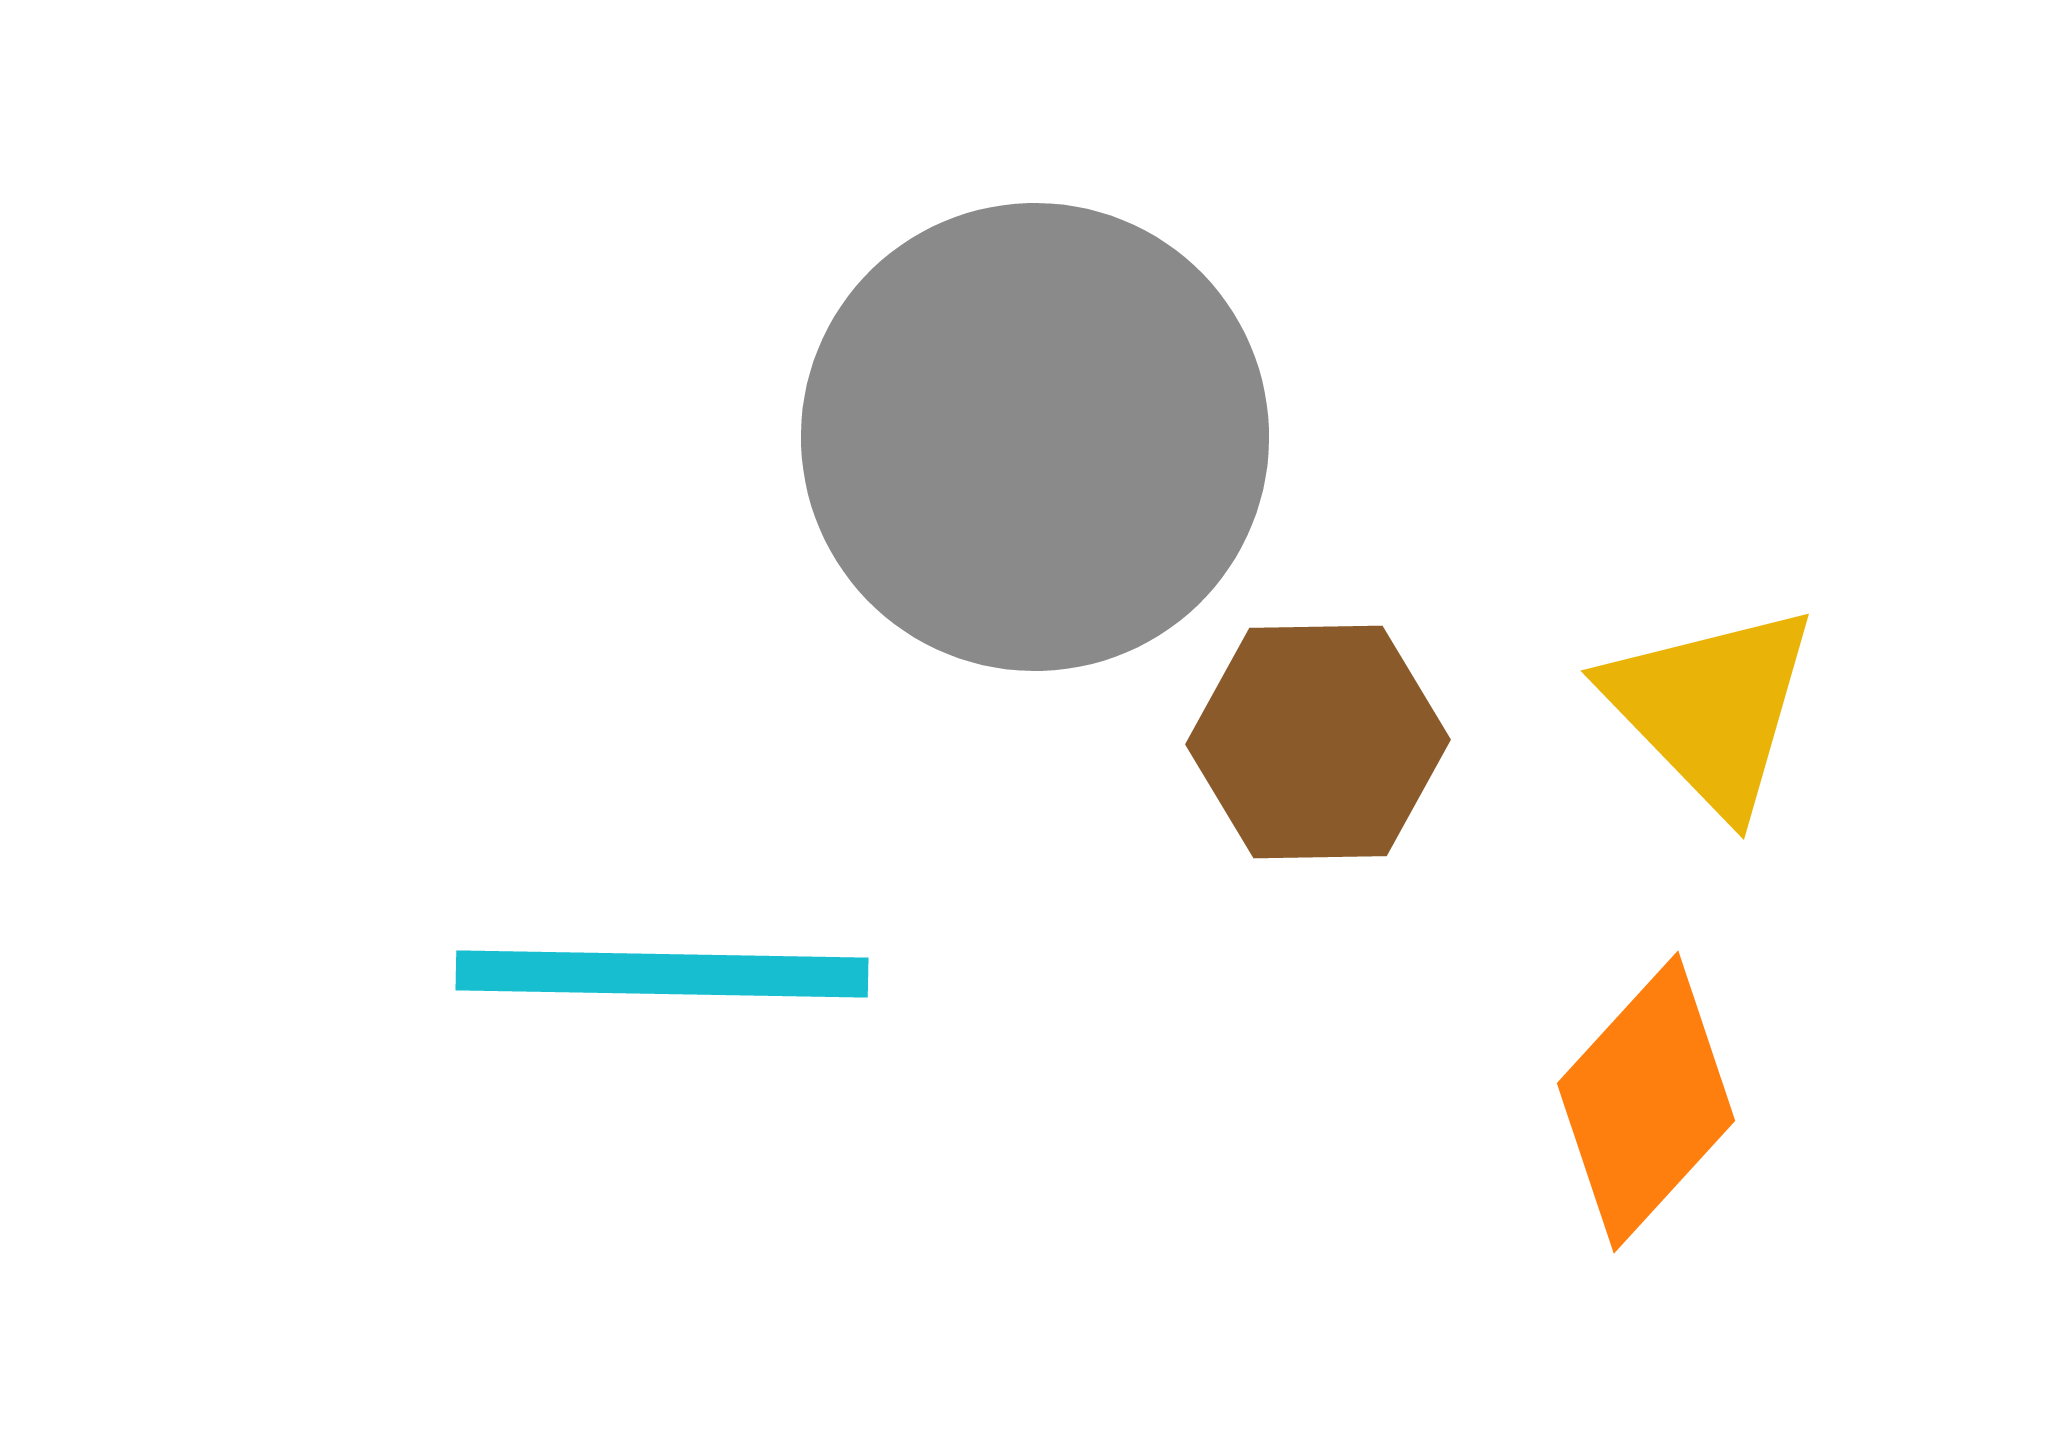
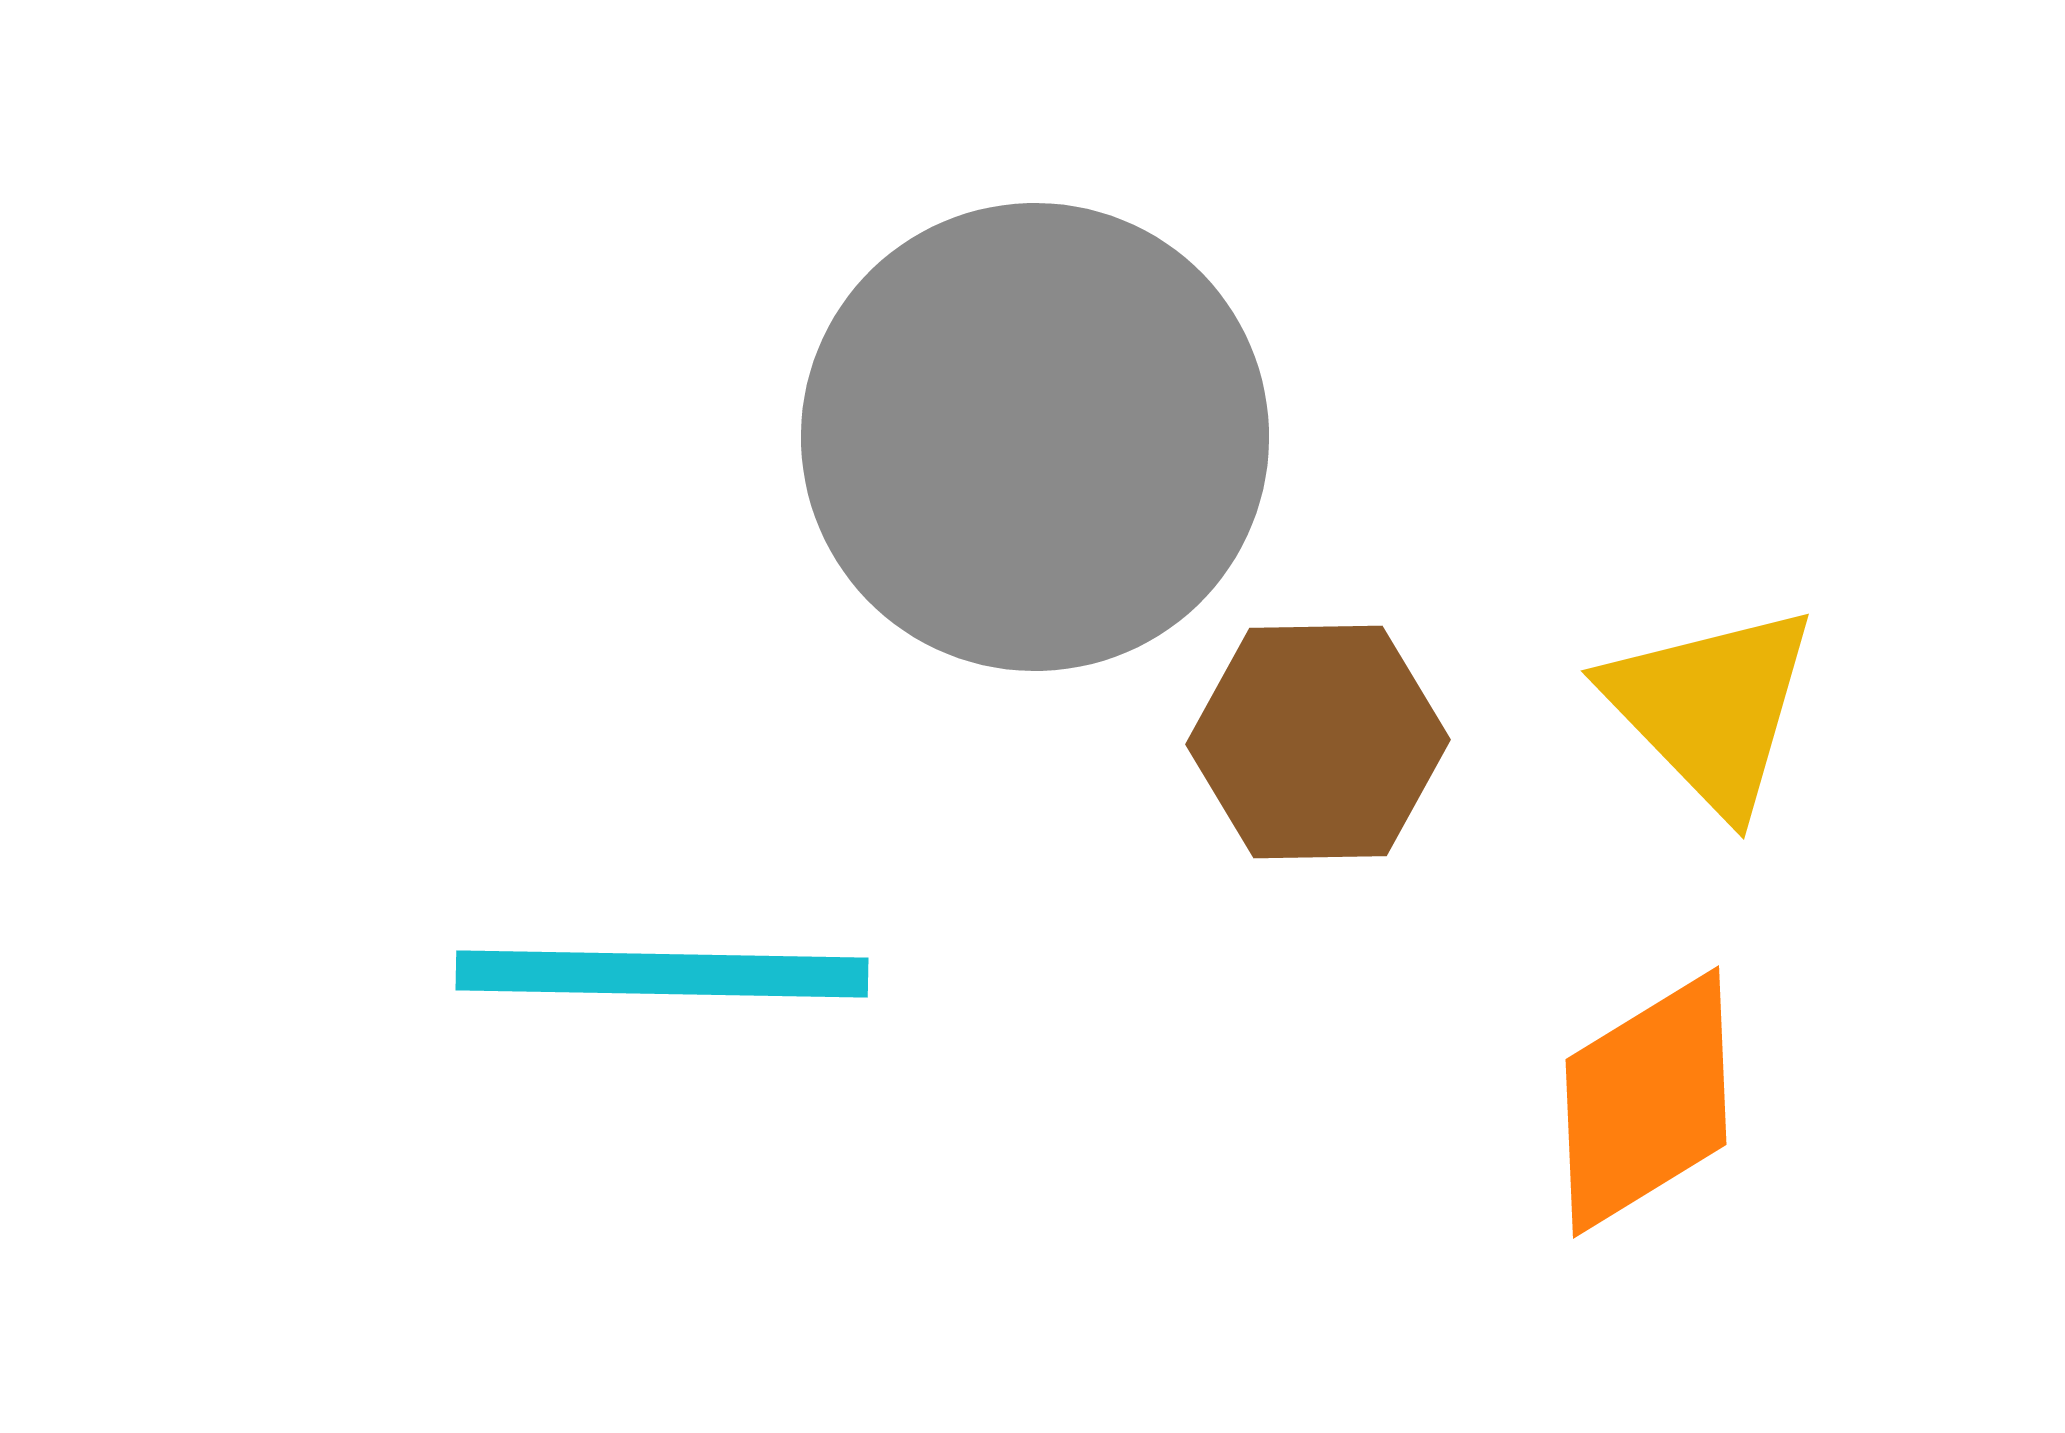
orange diamond: rotated 16 degrees clockwise
